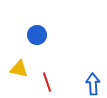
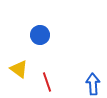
blue circle: moved 3 px right
yellow triangle: rotated 24 degrees clockwise
